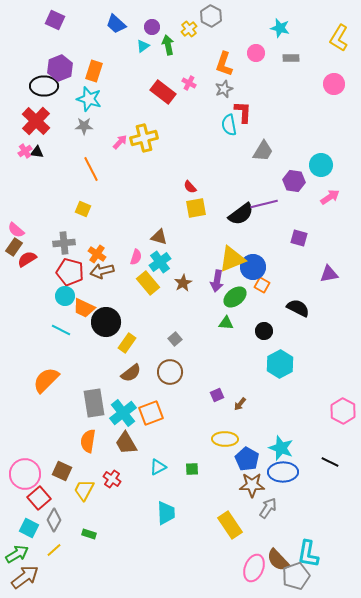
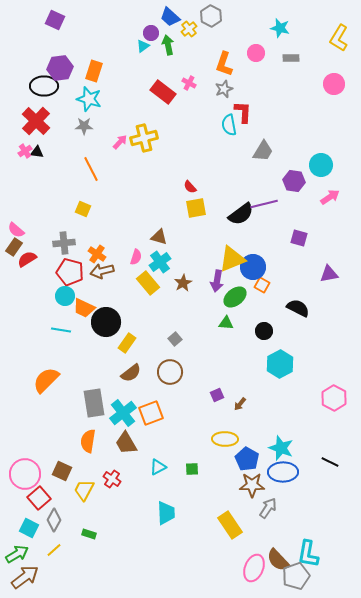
blue trapezoid at (116, 24): moved 54 px right, 7 px up
purple circle at (152, 27): moved 1 px left, 6 px down
purple hexagon at (60, 68): rotated 15 degrees clockwise
cyan line at (61, 330): rotated 18 degrees counterclockwise
pink hexagon at (343, 411): moved 9 px left, 13 px up
